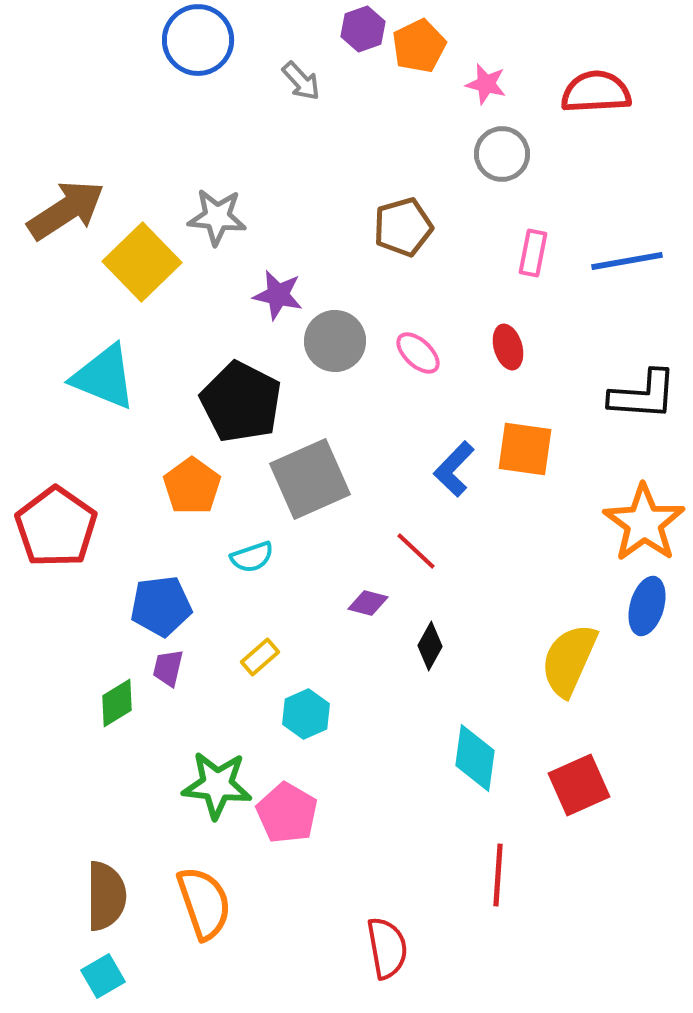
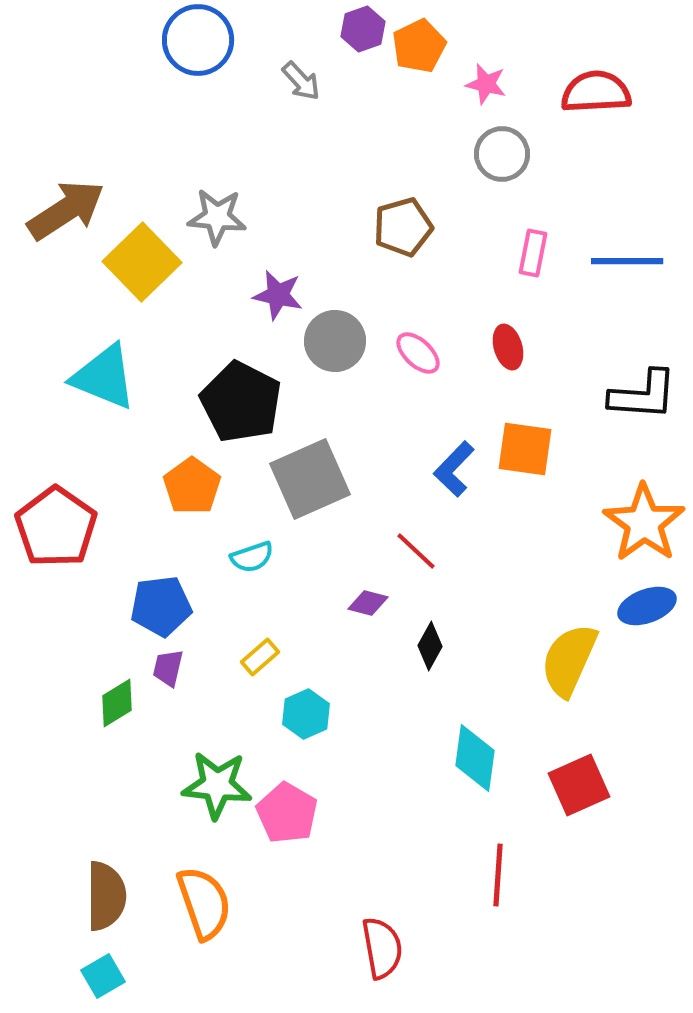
blue line at (627, 261): rotated 10 degrees clockwise
blue ellipse at (647, 606): rotated 54 degrees clockwise
red semicircle at (387, 948): moved 5 px left
